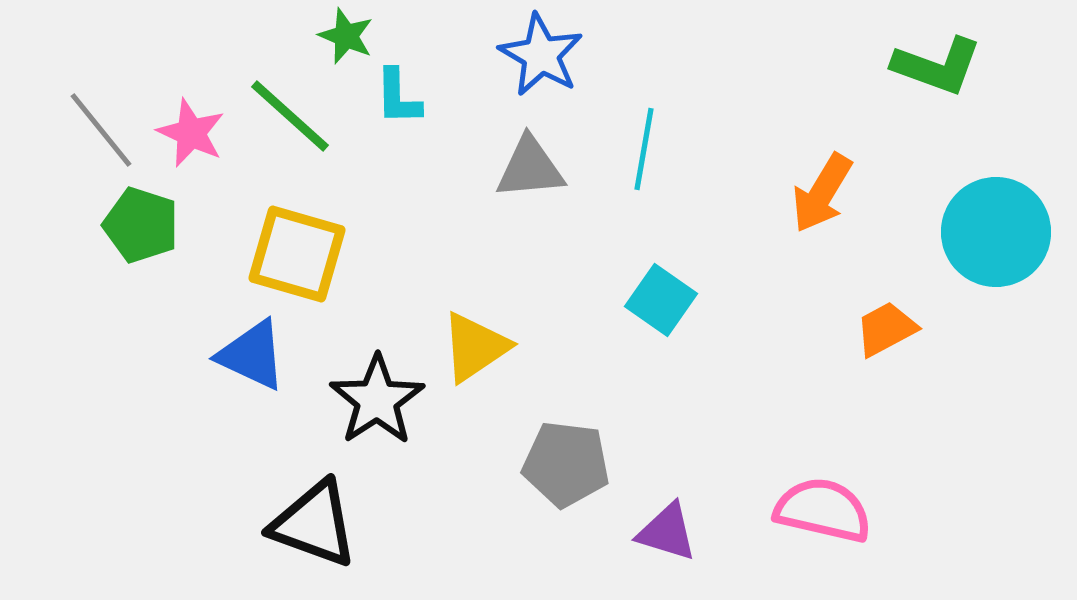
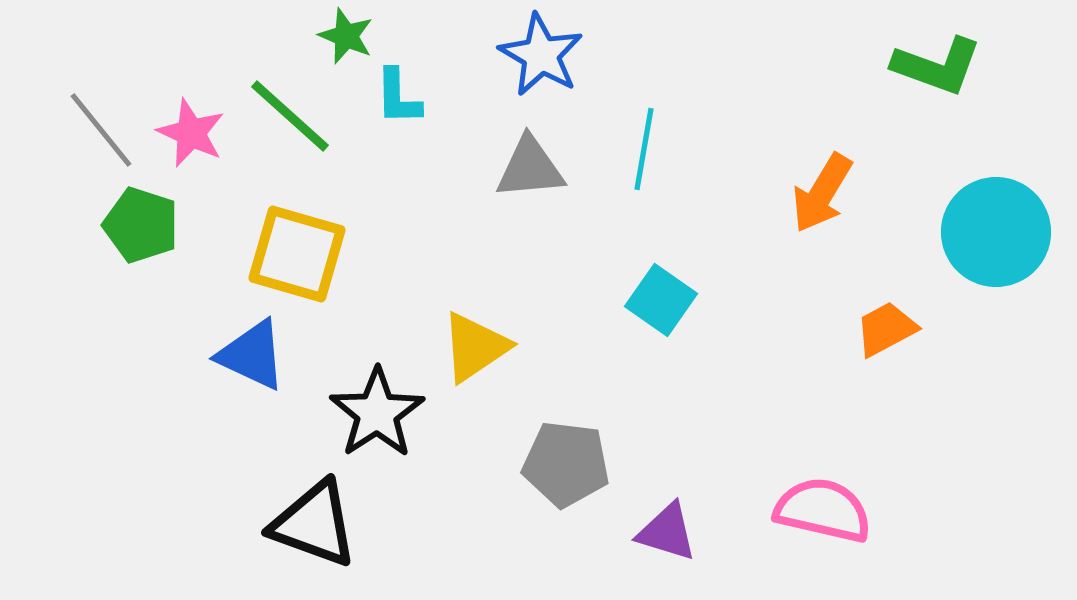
black star: moved 13 px down
